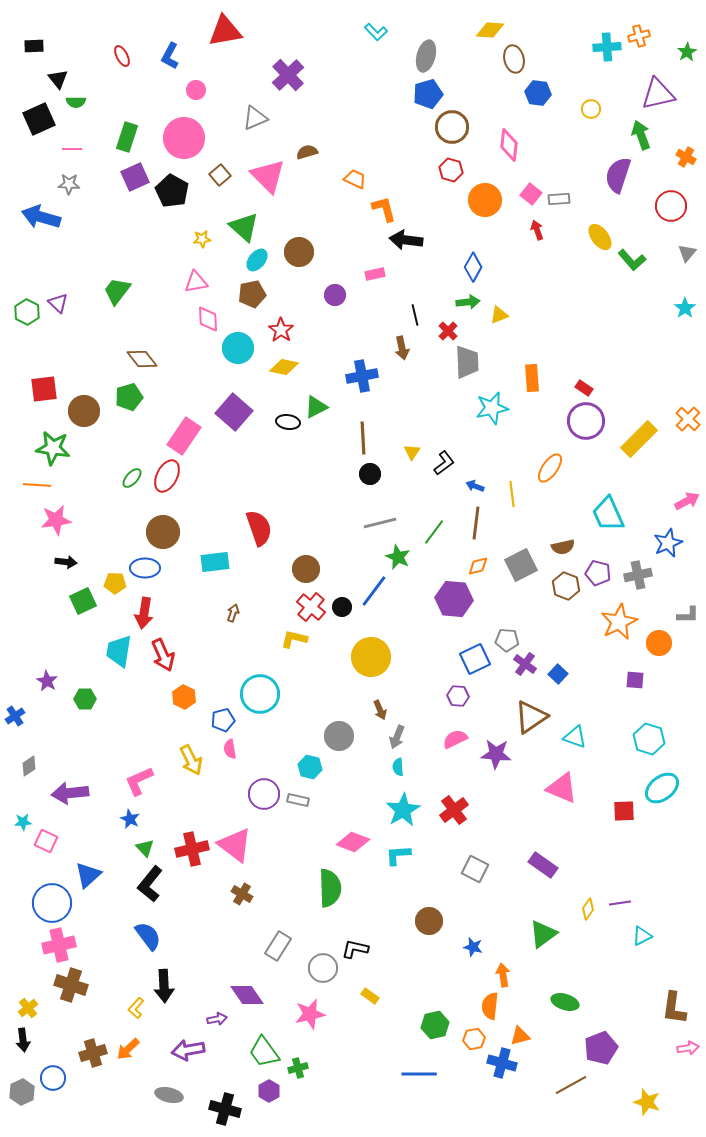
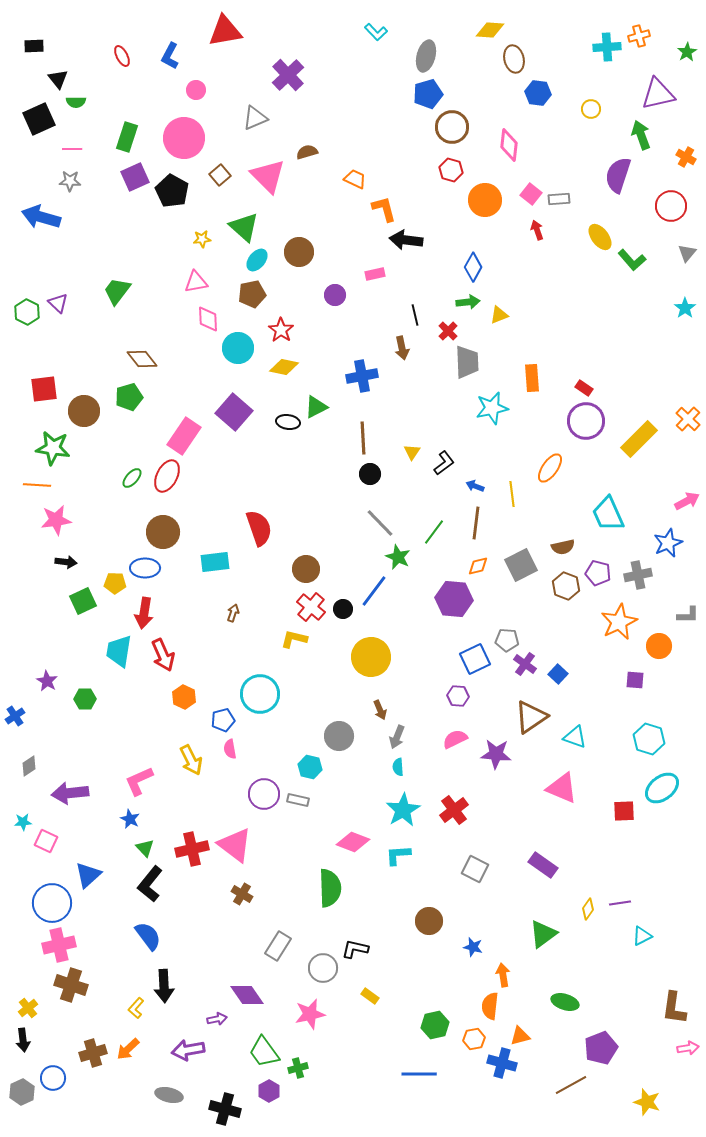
gray star at (69, 184): moved 1 px right, 3 px up
gray line at (380, 523): rotated 60 degrees clockwise
black circle at (342, 607): moved 1 px right, 2 px down
orange circle at (659, 643): moved 3 px down
